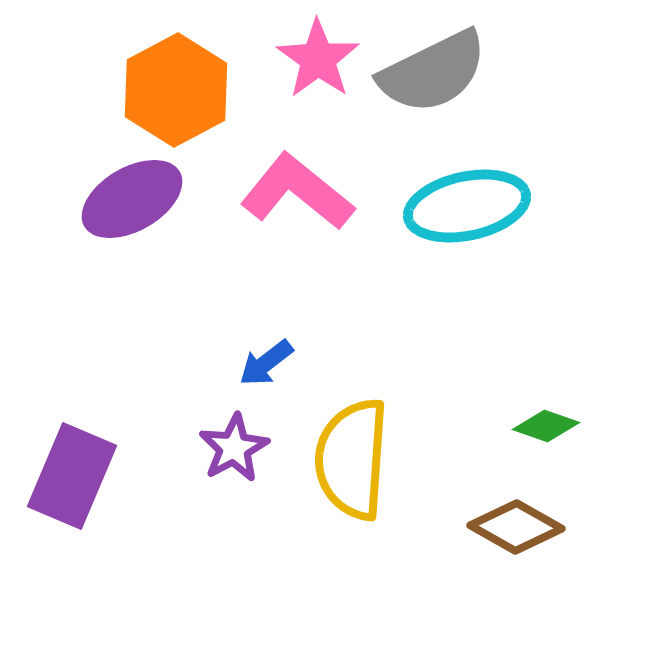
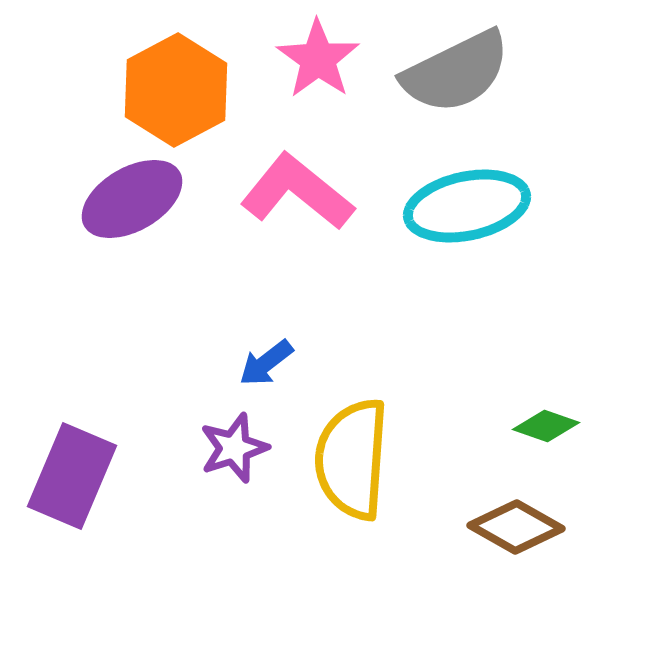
gray semicircle: moved 23 px right
purple star: rotated 10 degrees clockwise
